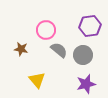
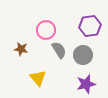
gray semicircle: rotated 18 degrees clockwise
yellow triangle: moved 1 px right, 2 px up
